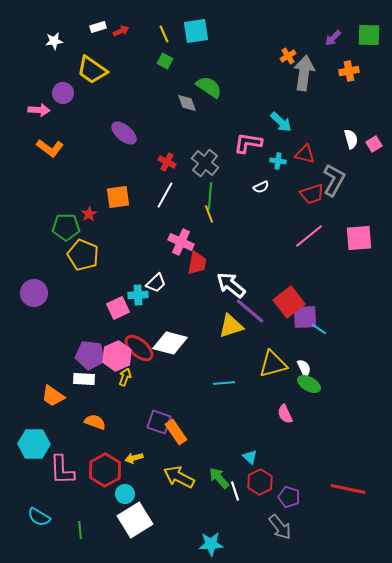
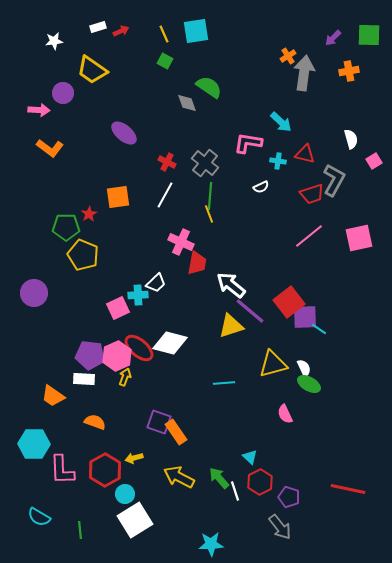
pink square at (374, 144): moved 17 px down
pink square at (359, 238): rotated 8 degrees counterclockwise
